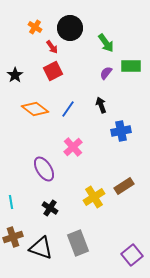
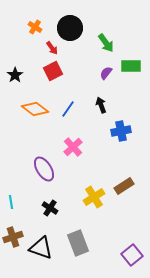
red arrow: moved 1 px down
